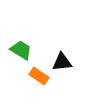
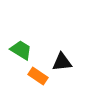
orange rectangle: moved 1 px left
